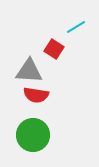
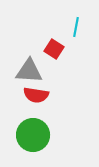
cyan line: rotated 48 degrees counterclockwise
